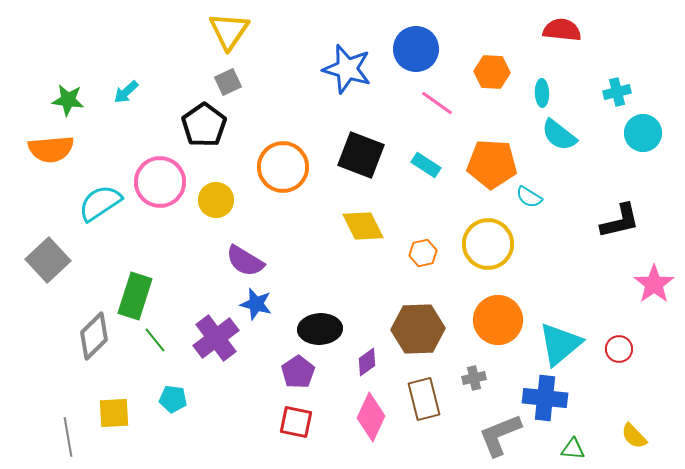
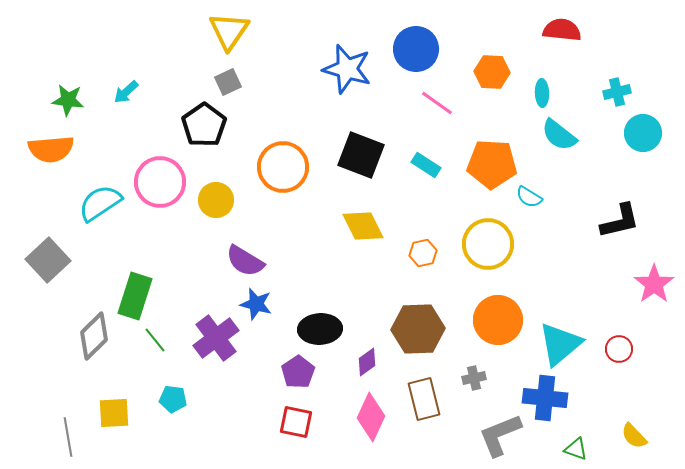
green triangle at (573, 449): moved 3 px right; rotated 15 degrees clockwise
